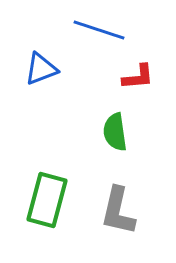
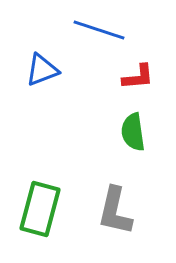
blue triangle: moved 1 px right, 1 px down
green semicircle: moved 18 px right
green rectangle: moved 7 px left, 9 px down
gray L-shape: moved 3 px left
